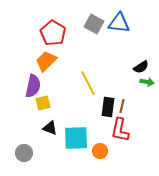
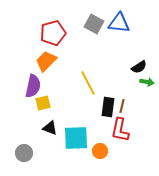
red pentagon: rotated 25 degrees clockwise
black semicircle: moved 2 px left
